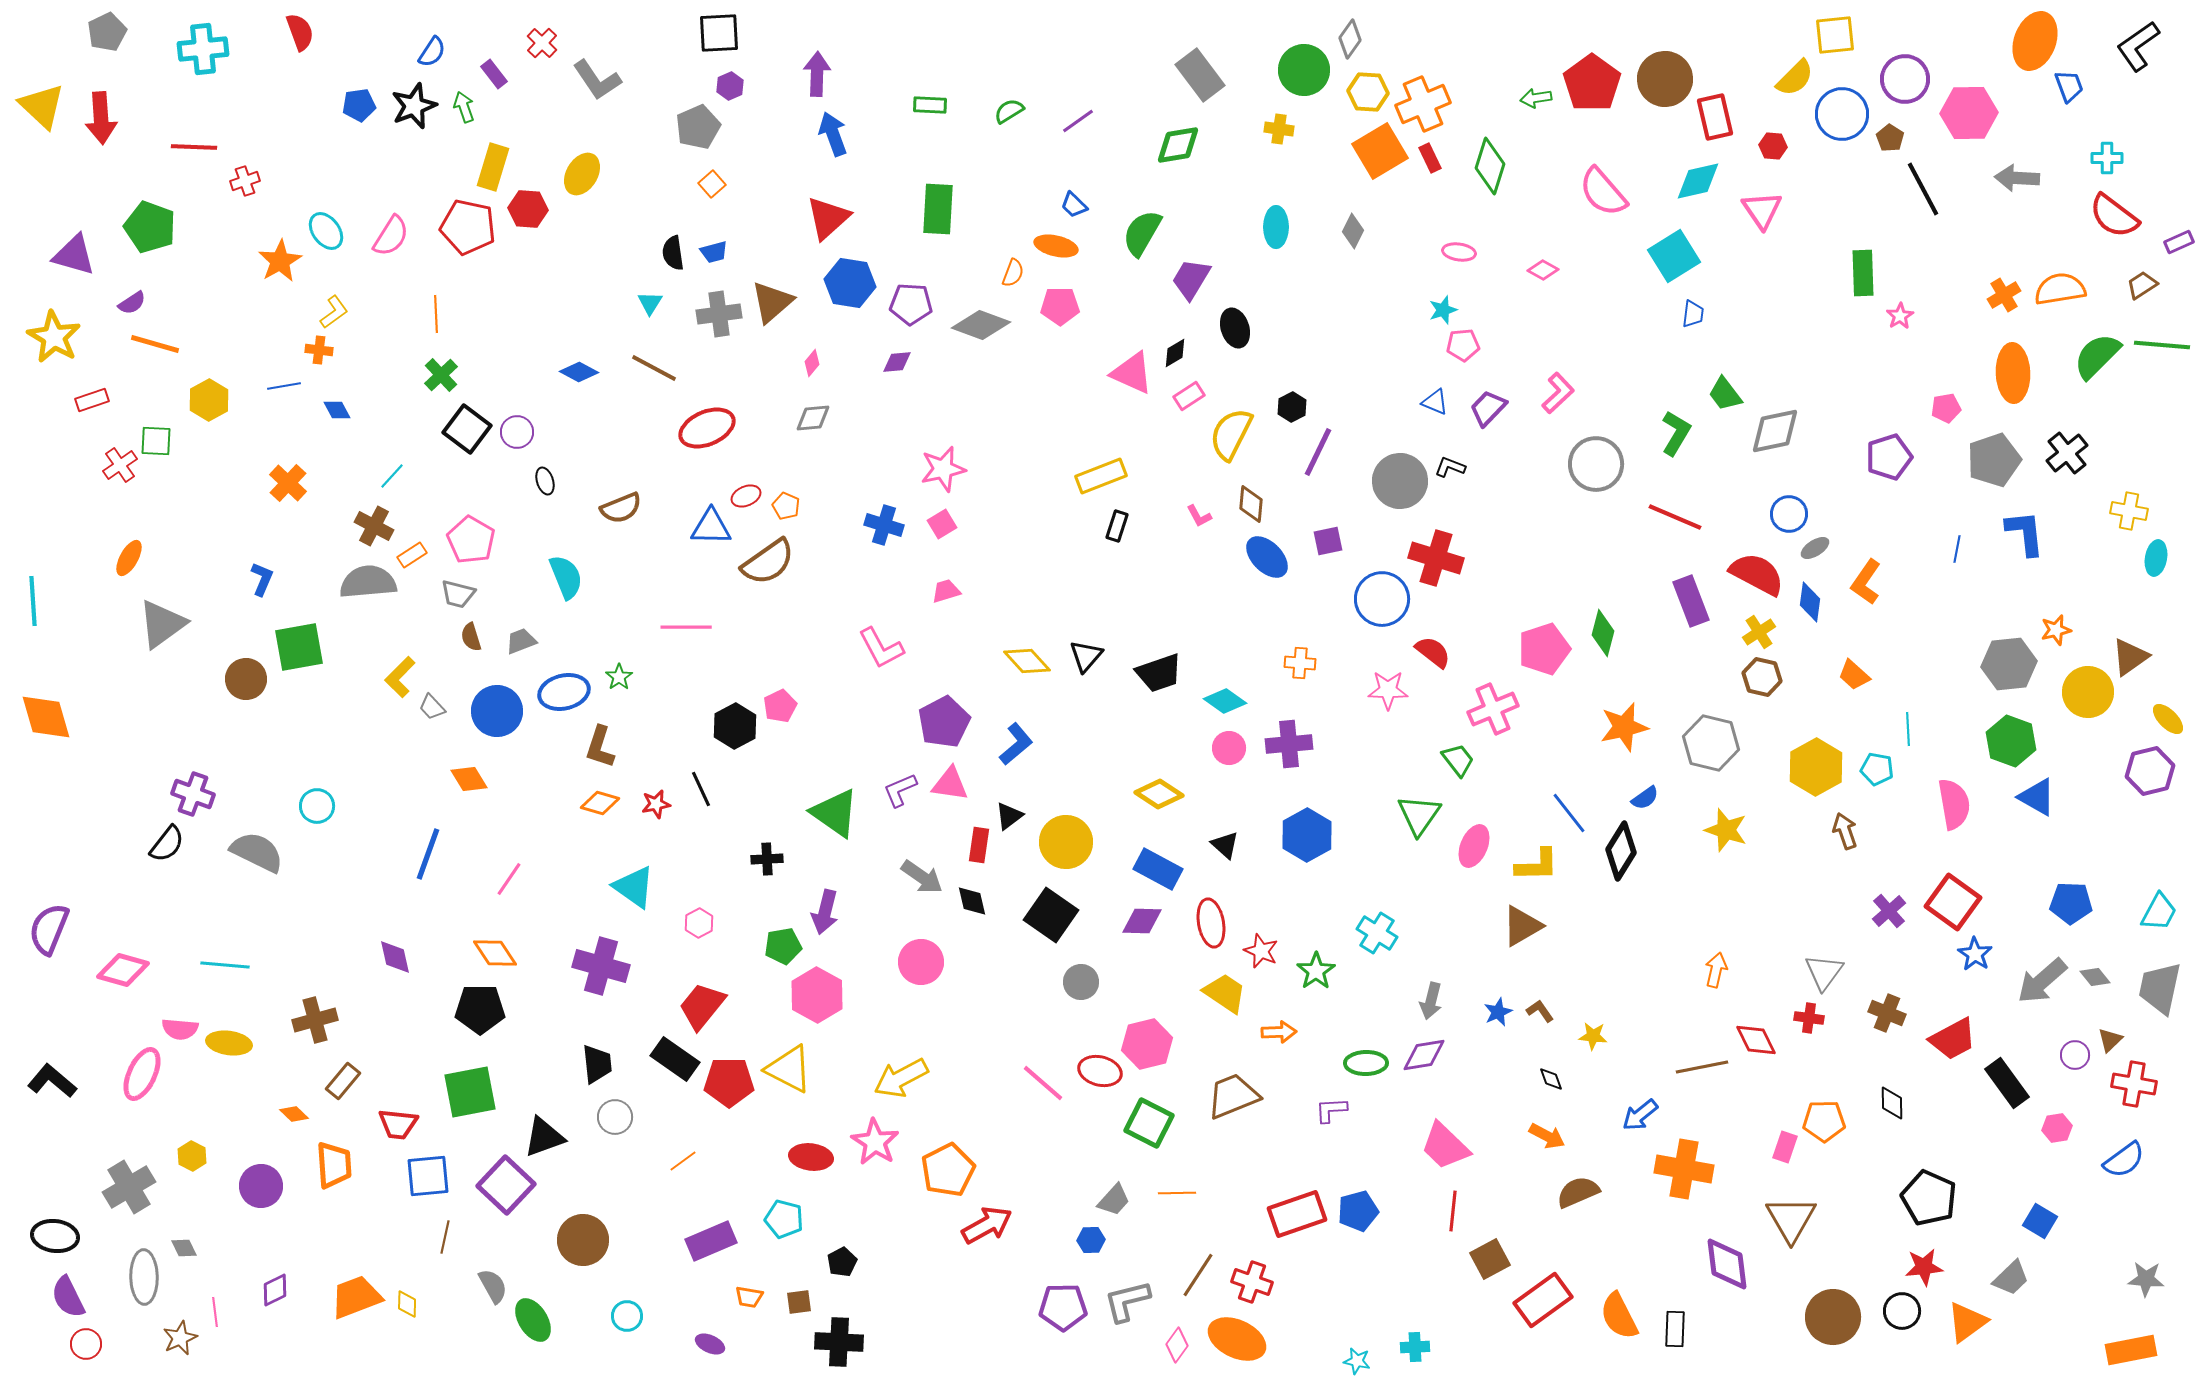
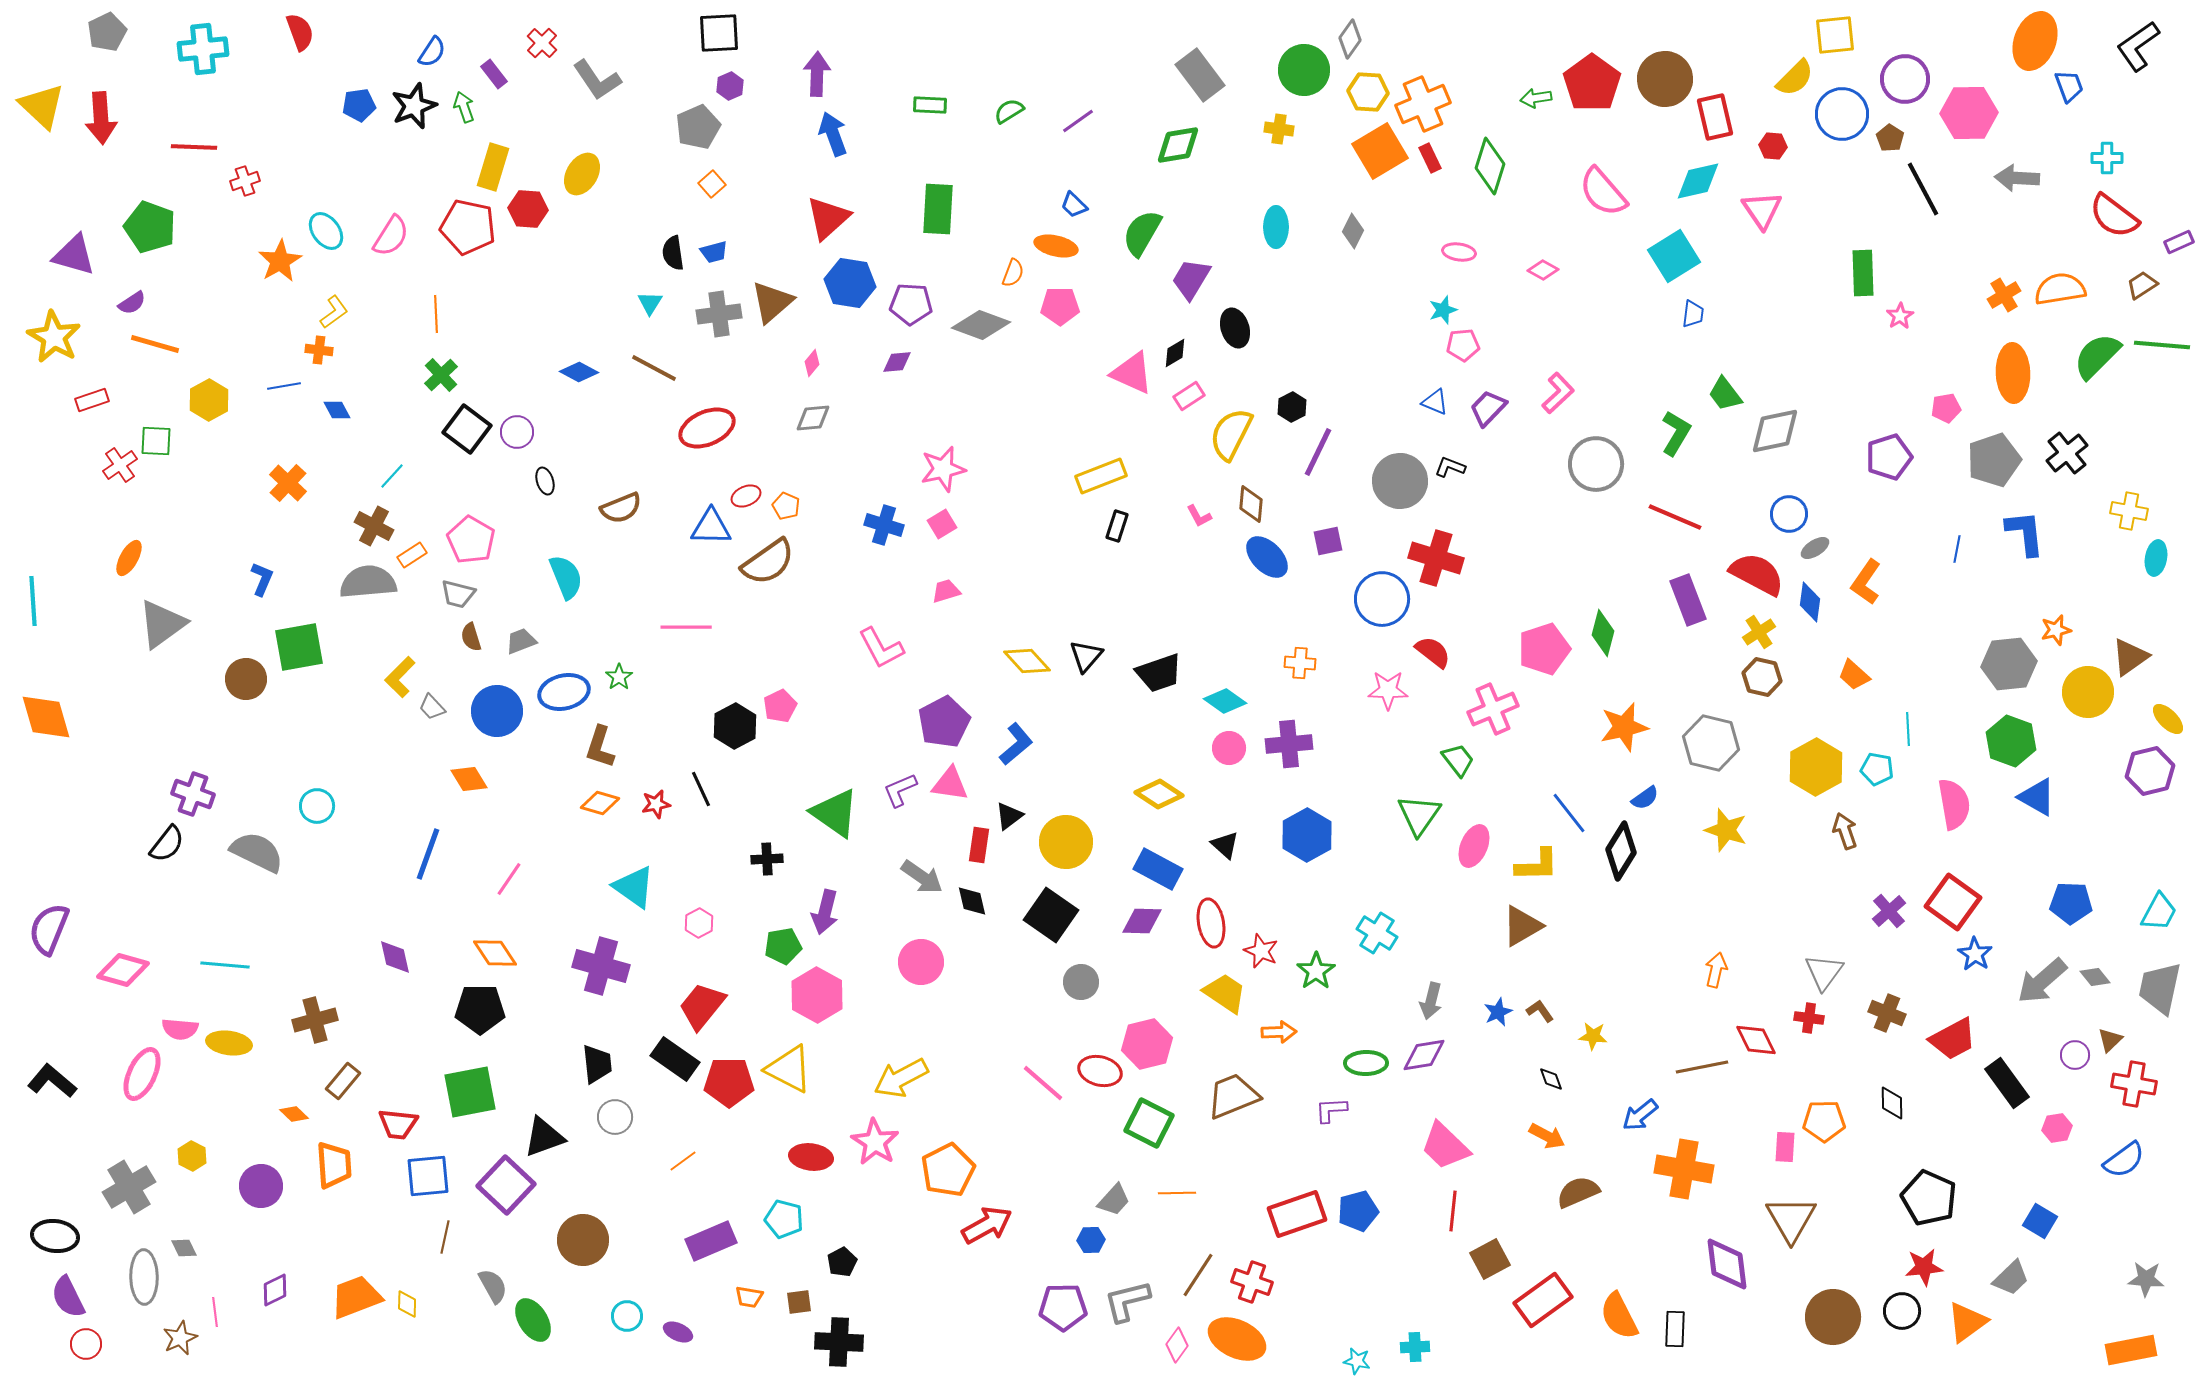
purple rectangle at (1691, 601): moved 3 px left, 1 px up
pink rectangle at (1785, 1147): rotated 16 degrees counterclockwise
purple ellipse at (710, 1344): moved 32 px left, 12 px up
